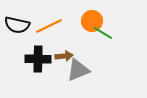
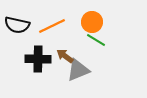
orange circle: moved 1 px down
orange line: moved 3 px right
green line: moved 7 px left, 7 px down
brown arrow: moved 1 px right; rotated 138 degrees counterclockwise
